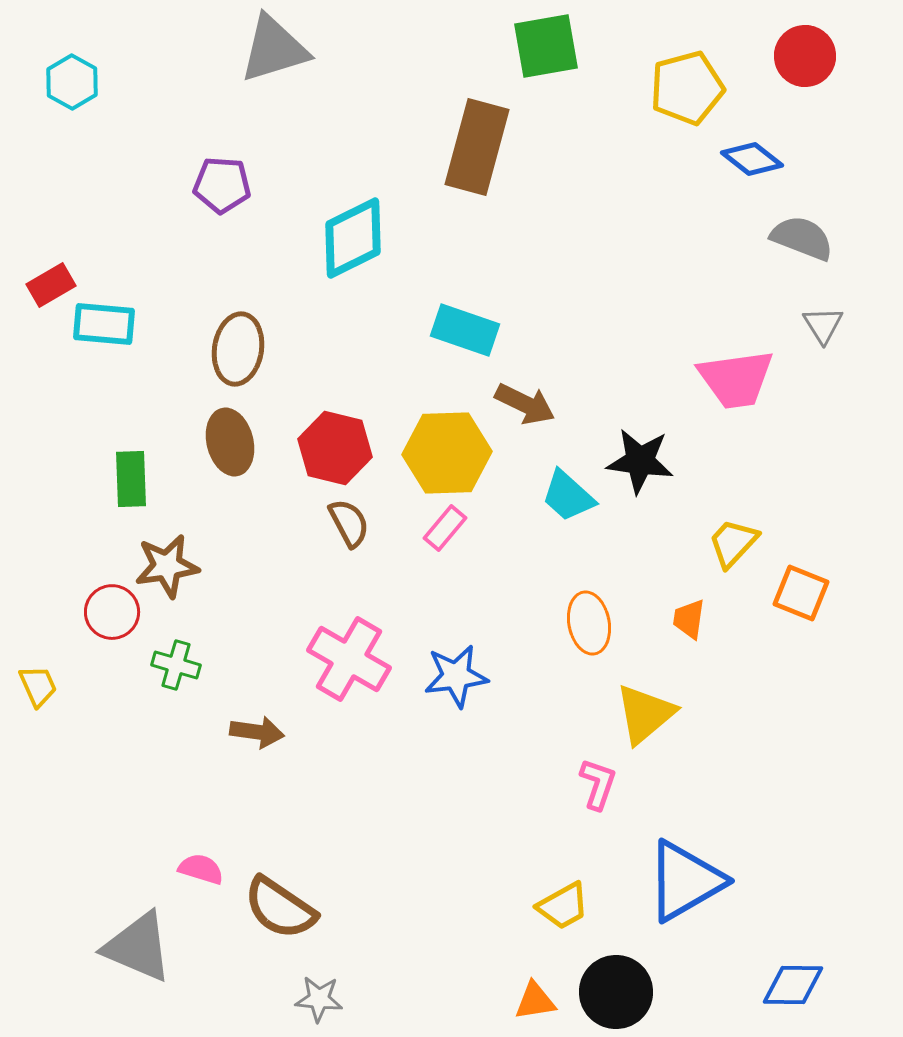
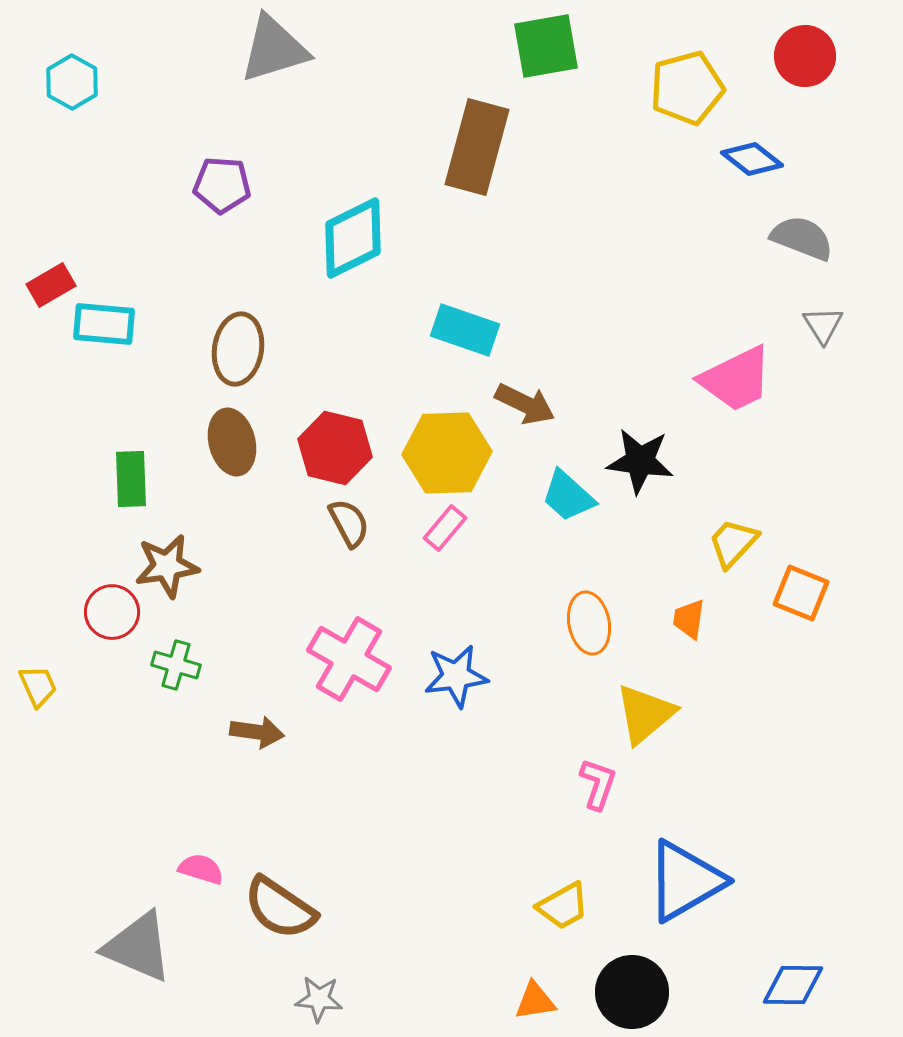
pink trapezoid at (736, 379): rotated 18 degrees counterclockwise
brown ellipse at (230, 442): moved 2 px right
black circle at (616, 992): moved 16 px right
